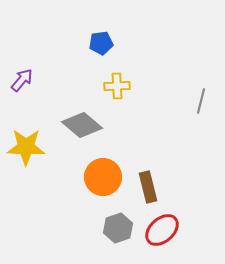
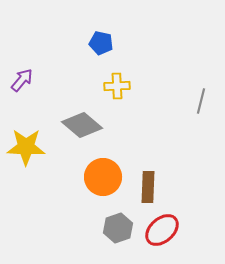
blue pentagon: rotated 20 degrees clockwise
brown rectangle: rotated 16 degrees clockwise
